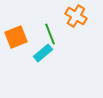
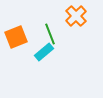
orange cross: rotated 15 degrees clockwise
cyan rectangle: moved 1 px right, 1 px up
